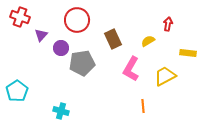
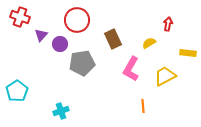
yellow semicircle: moved 1 px right, 2 px down
purple circle: moved 1 px left, 4 px up
cyan cross: rotated 35 degrees counterclockwise
